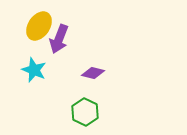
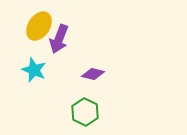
purple diamond: moved 1 px down
